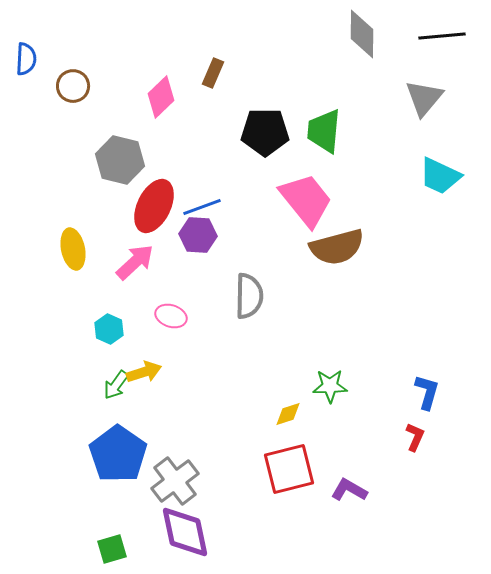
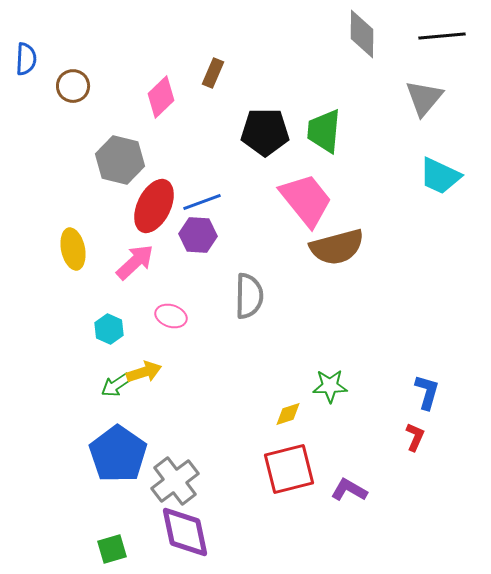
blue line: moved 5 px up
green arrow: rotated 20 degrees clockwise
